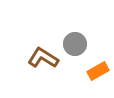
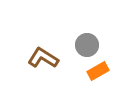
gray circle: moved 12 px right, 1 px down
